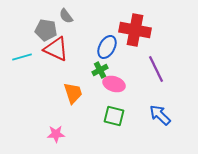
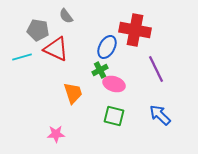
gray pentagon: moved 8 px left
